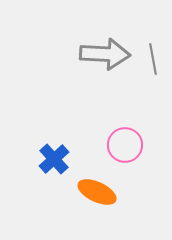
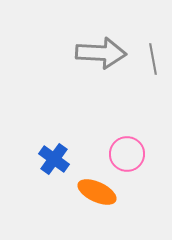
gray arrow: moved 4 px left, 1 px up
pink circle: moved 2 px right, 9 px down
blue cross: rotated 12 degrees counterclockwise
